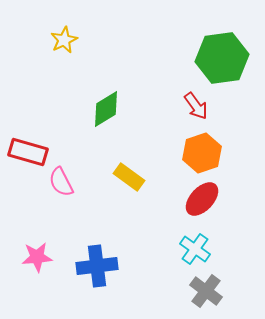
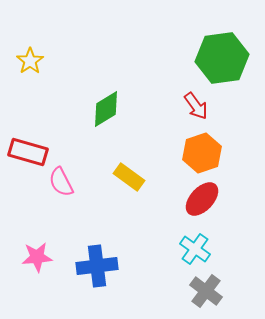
yellow star: moved 34 px left, 21 px down; rotated 8 degrees counterclockwise
